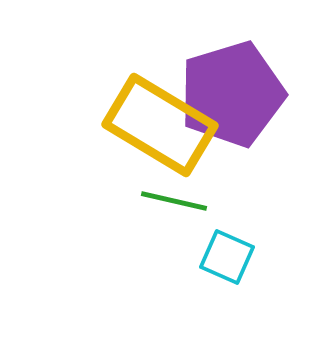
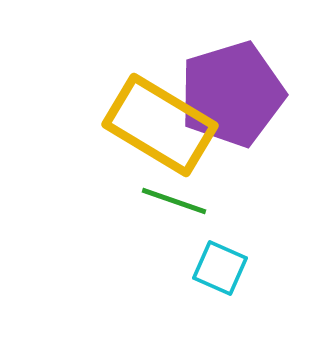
green line: rotated 6 degrees clockwise
cyan square: moved 7 px left, 11 px down
